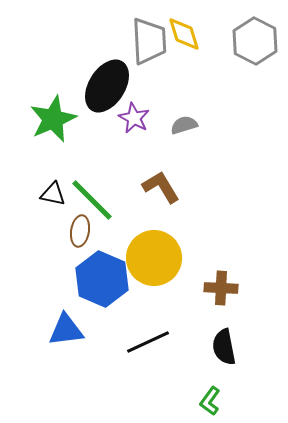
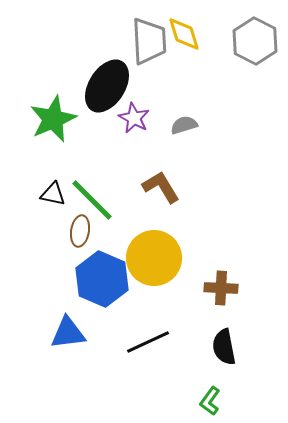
blue triangle: moved 2 px right, 3 px down
